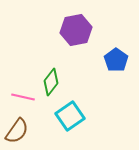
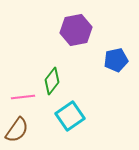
blue pentagon: rotated 25 degrees clockwise
green diamond: moved 1 px right, 1 px up
pink line: rotated 20 degrees counterclockwise
brown semicircle: moved 1 px up
